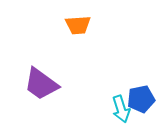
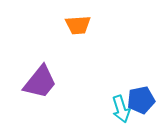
purple trapezoid: moved 1 px left, 2 px up; rotated 87 degrees counterclockwise
blue pentagon: moved 1 px down
